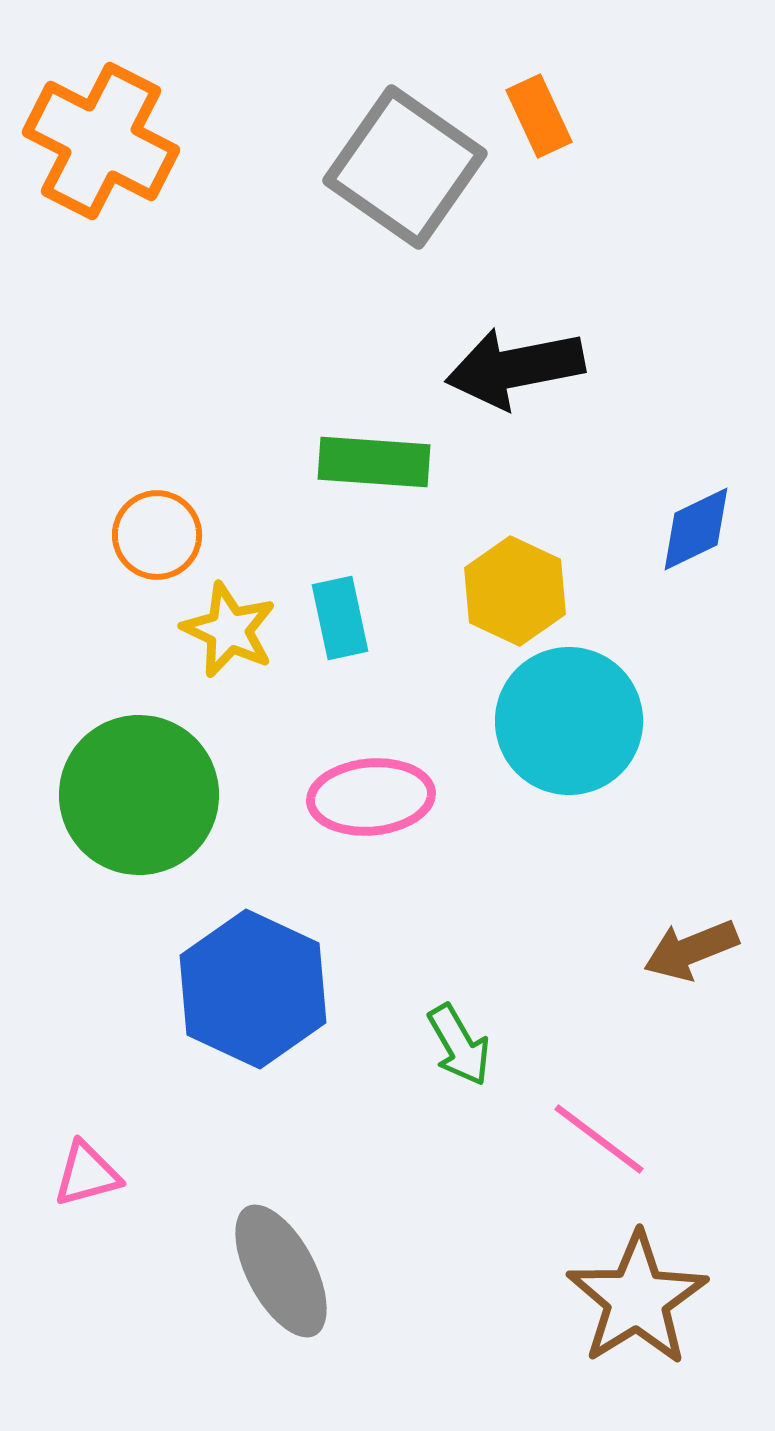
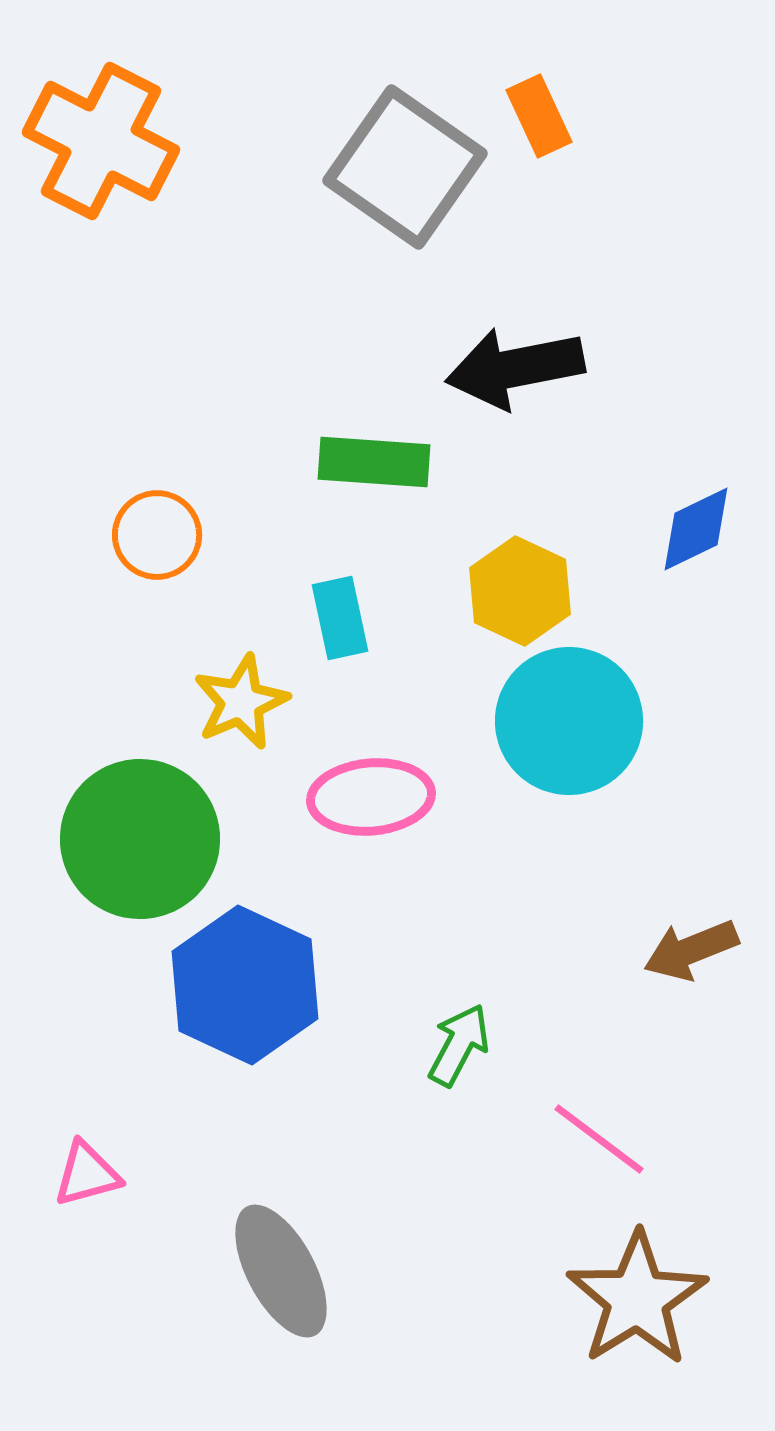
yellow hexagon: moved 5 px right
yellow star: moved 12 px right, 72 px down; rotated 24 degrees clockwise
green circle: moved 1 px right, 44 px down
blue hexagon: moved 8 px left, 4 px up
green arrow: rotated 122 degrees counterclockwise
